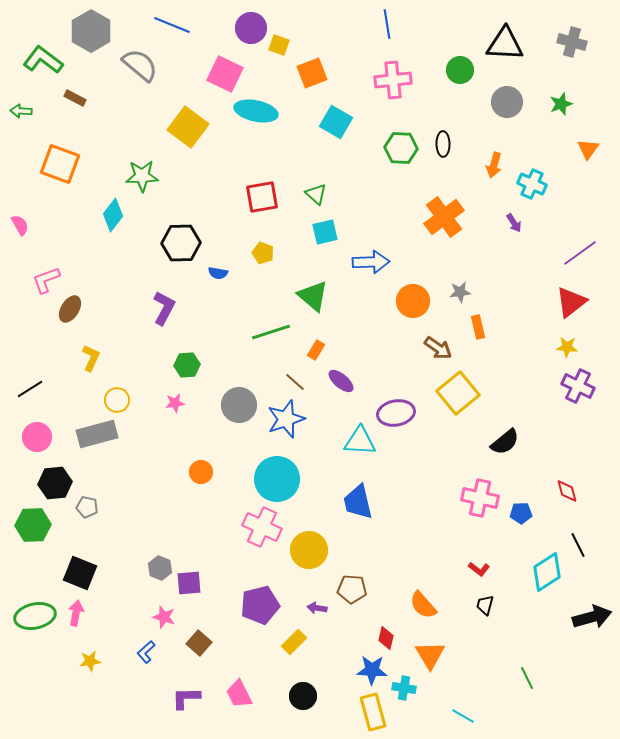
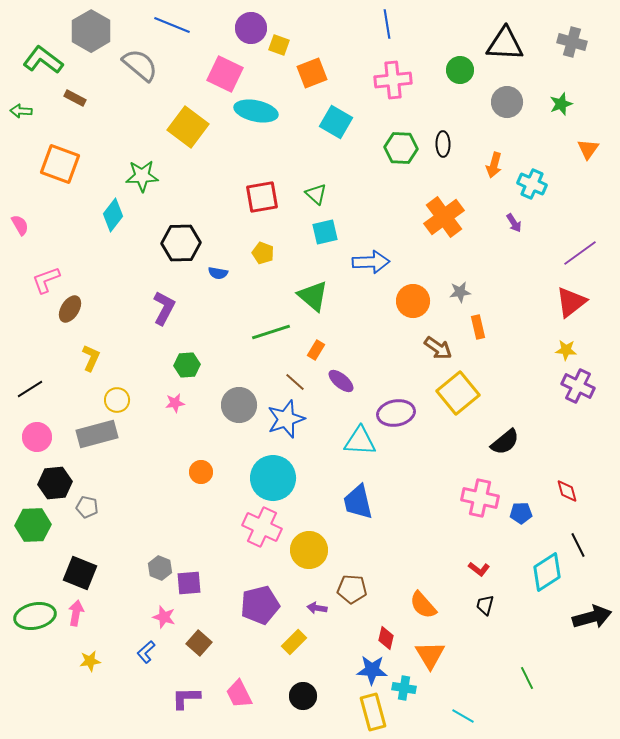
yellow star at (567, 347): moved 1 px left, 3 px down
cyan circle at (277, 479): moved 4 px left, 1 px up
